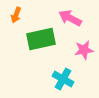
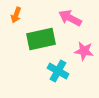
pink star: moved 1 px down; rotated 18 degrees clockwise
cyan cross: moved 5 px left, 8 px up
